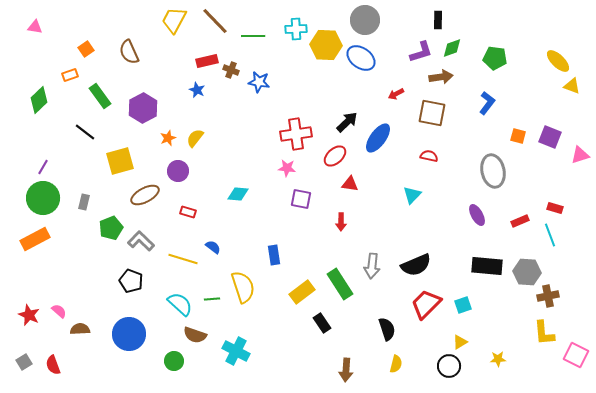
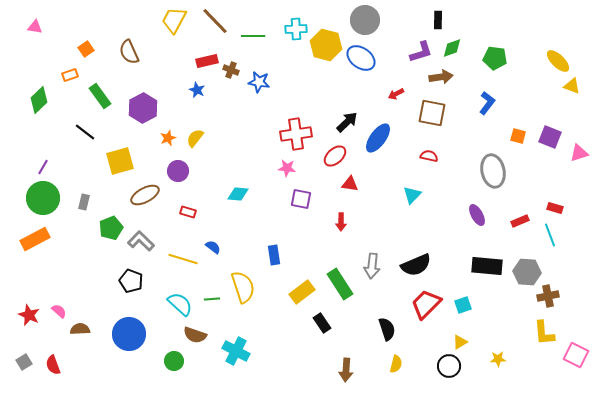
yellow hexagon at (326, 45): rotated 12 degrees clockwise
pink triangle at (580, 155): moved 1 px left, 2 px up
